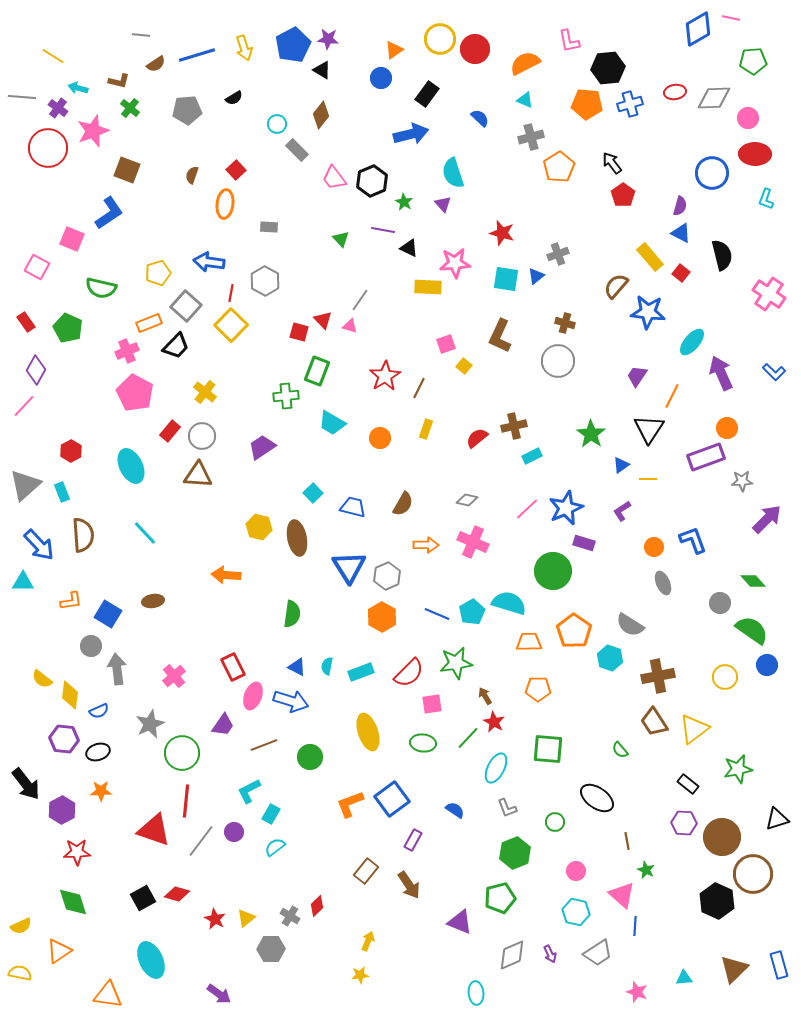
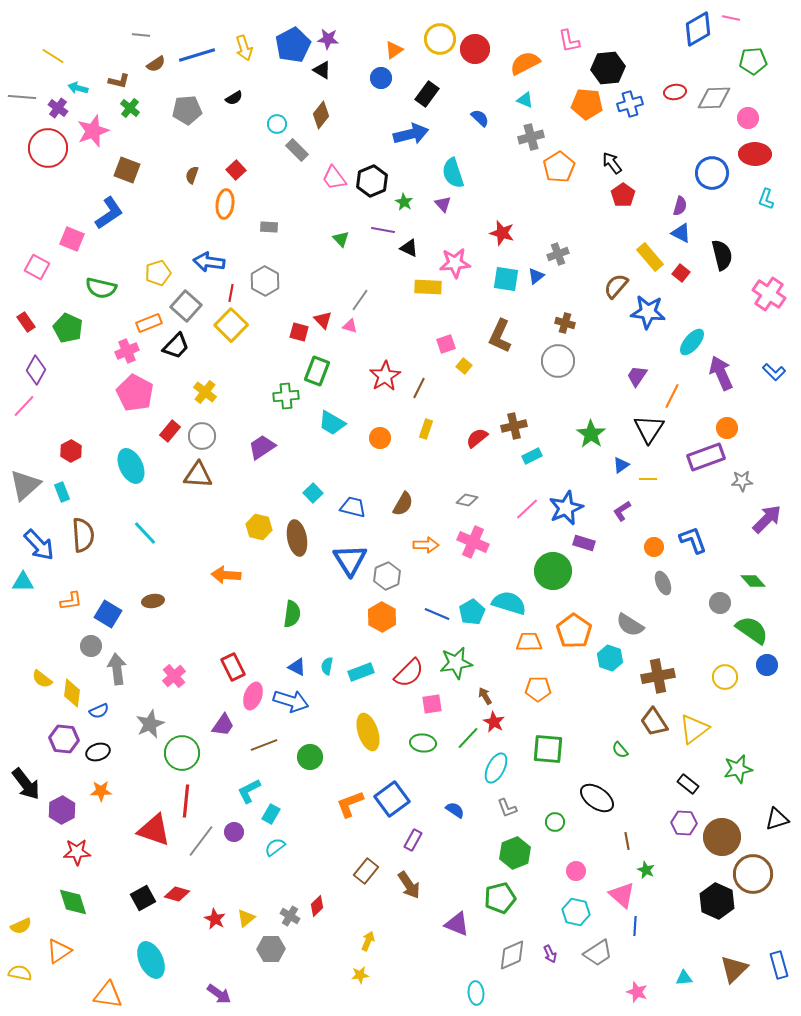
blue triangle at (349, 567): moved 1 px right, 7 px up
yellow diamond at (70, 695): moved 2 px right, 2 px up
purple triangle at (460, 922): moved 3 px left, 2 px down
